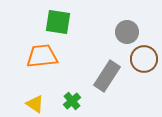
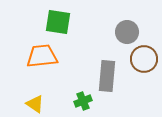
gray rectangle: rotated 28 degrees counterclockwise
green cross: moved 11 px right; rotated 18 degrees clockwise
